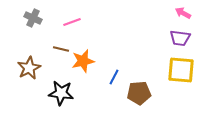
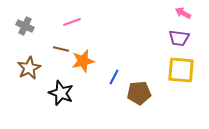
gray cross: moved 8 px left, 8 px down
purple trapezoid: moved 1 px left
black star: rotated 15 degrees clockwise
